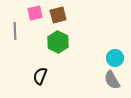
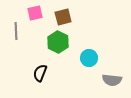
brown square: moved 5 px right, 2 px down
gray line: moved 1 px right
cyan circle: moved 26 px left
black semicircle: moved 3 px up
gray semicircle: rotated 54 degrees counterclockwise
